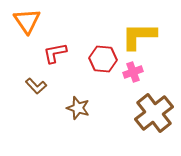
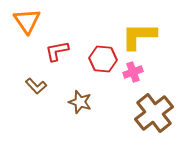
red L-shape: moved 2 px right, 2 px up
brown star: moved 2 px right, 6 px up
